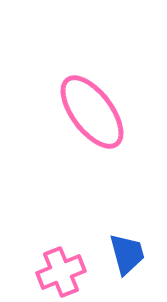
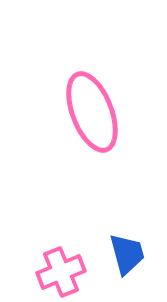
pink ellipse: rotated 16 degrees clockwise
